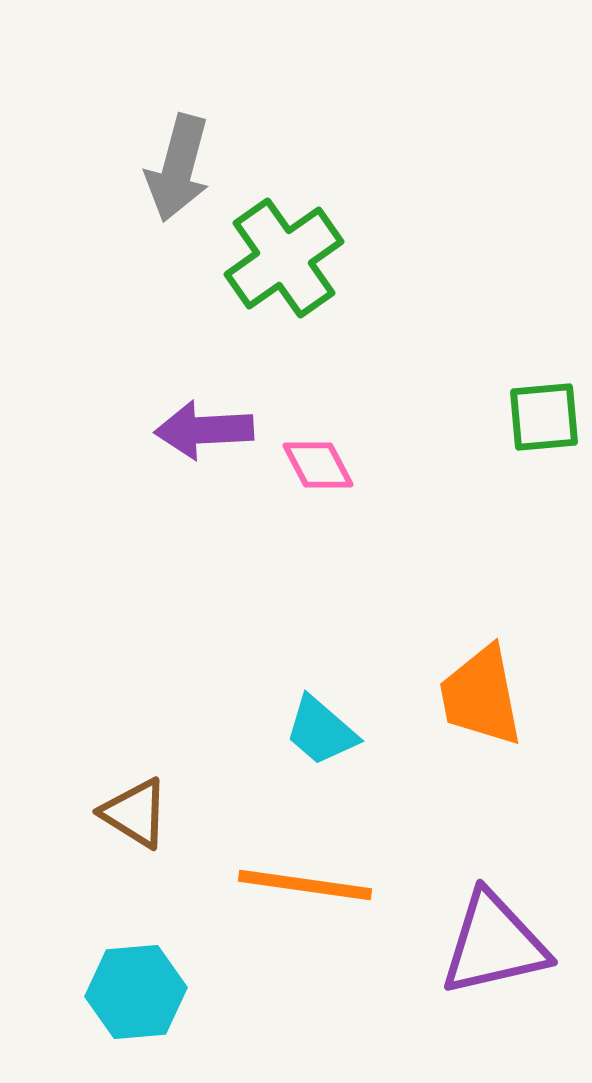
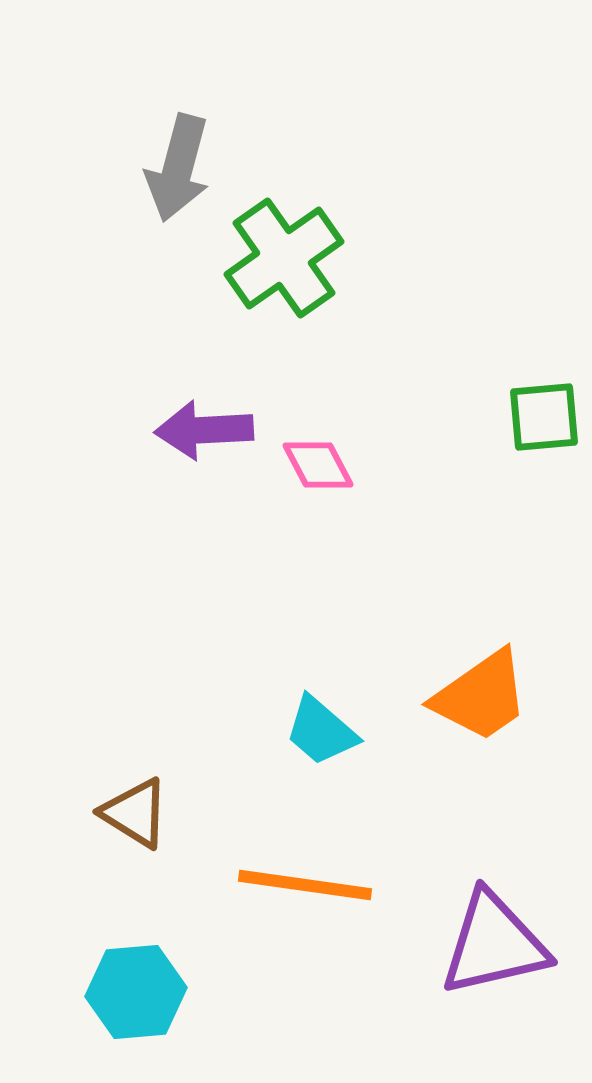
orange trapezoid: rotated 114 degrees counterclockwise
